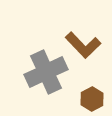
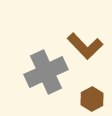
brown L-shape: moved 2 px right, 1 px down
